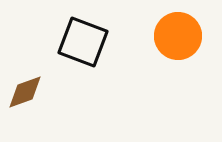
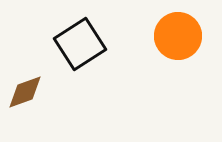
black square: moved 3 px left, 2 px down; rotated 36 degrees clockwise
